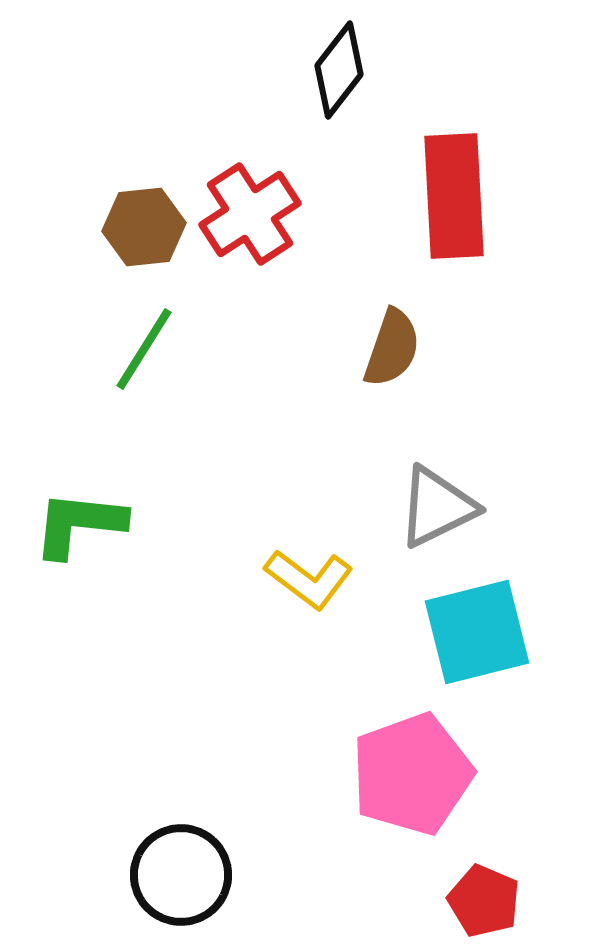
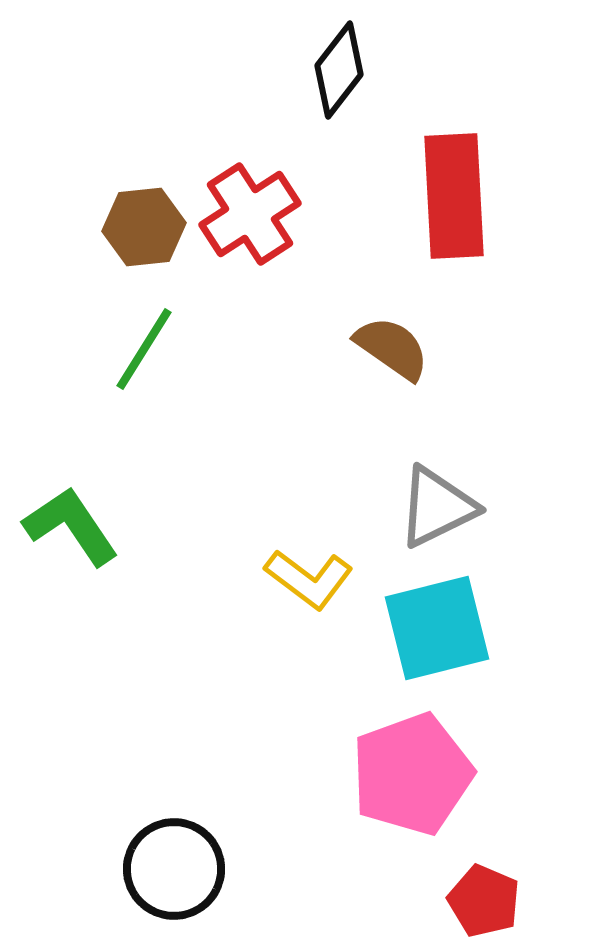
brown semicircle: rotated 74 degrees counterclockwise
green L-shape: moved 8 px left, 2 px down; rotated 50 degrees clockwise
cyan square: moved 40 px left, 4 px up
black circle: moved 7 px left, 6 px up
